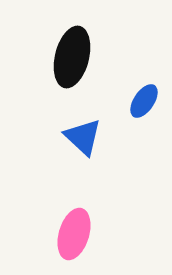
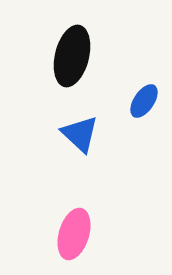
black ellipse: moved 1 px up
blue triangle: moved 3 px left, 3 px up
